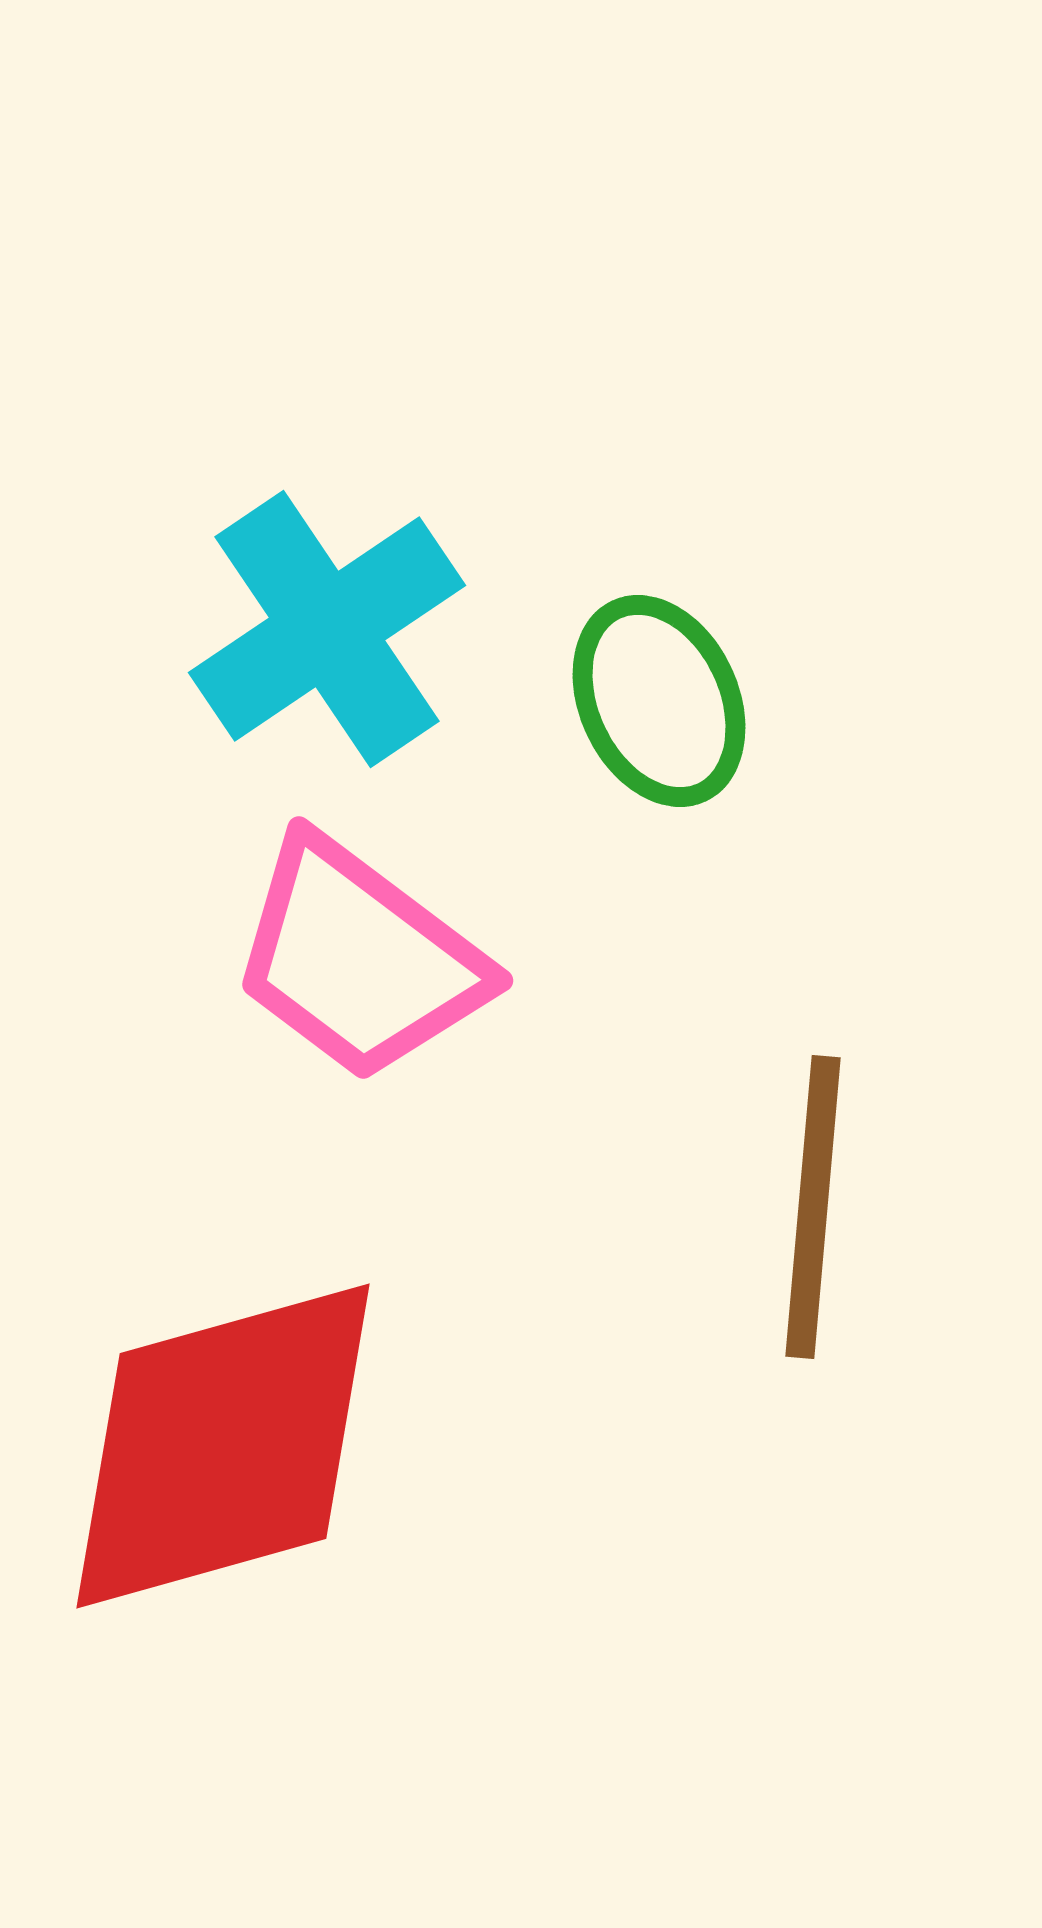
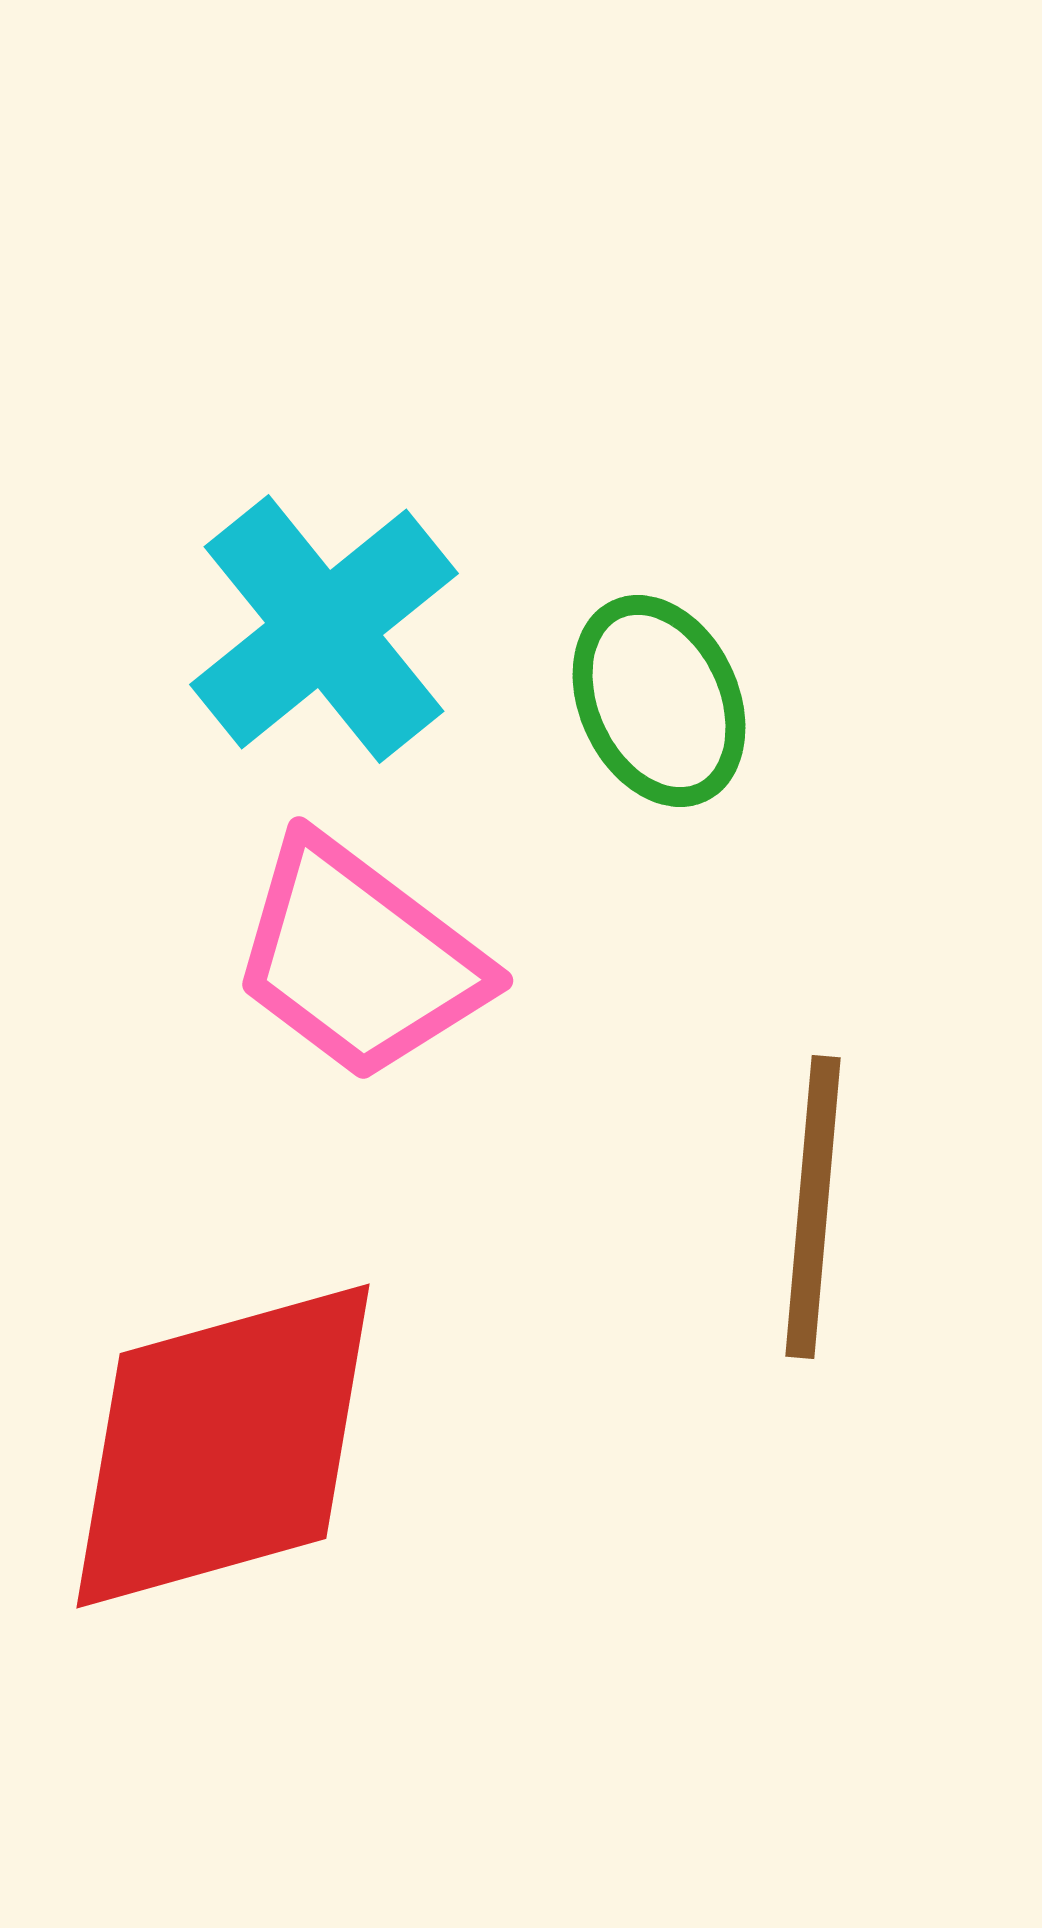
cyan cross: moved 3 px left; rotated 5 degrees counterclockwise
